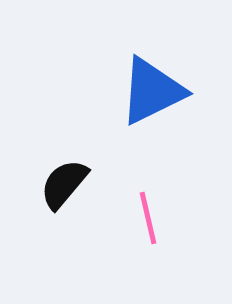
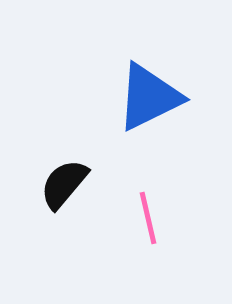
blue triangle: moved 3 px left, 6 px down
